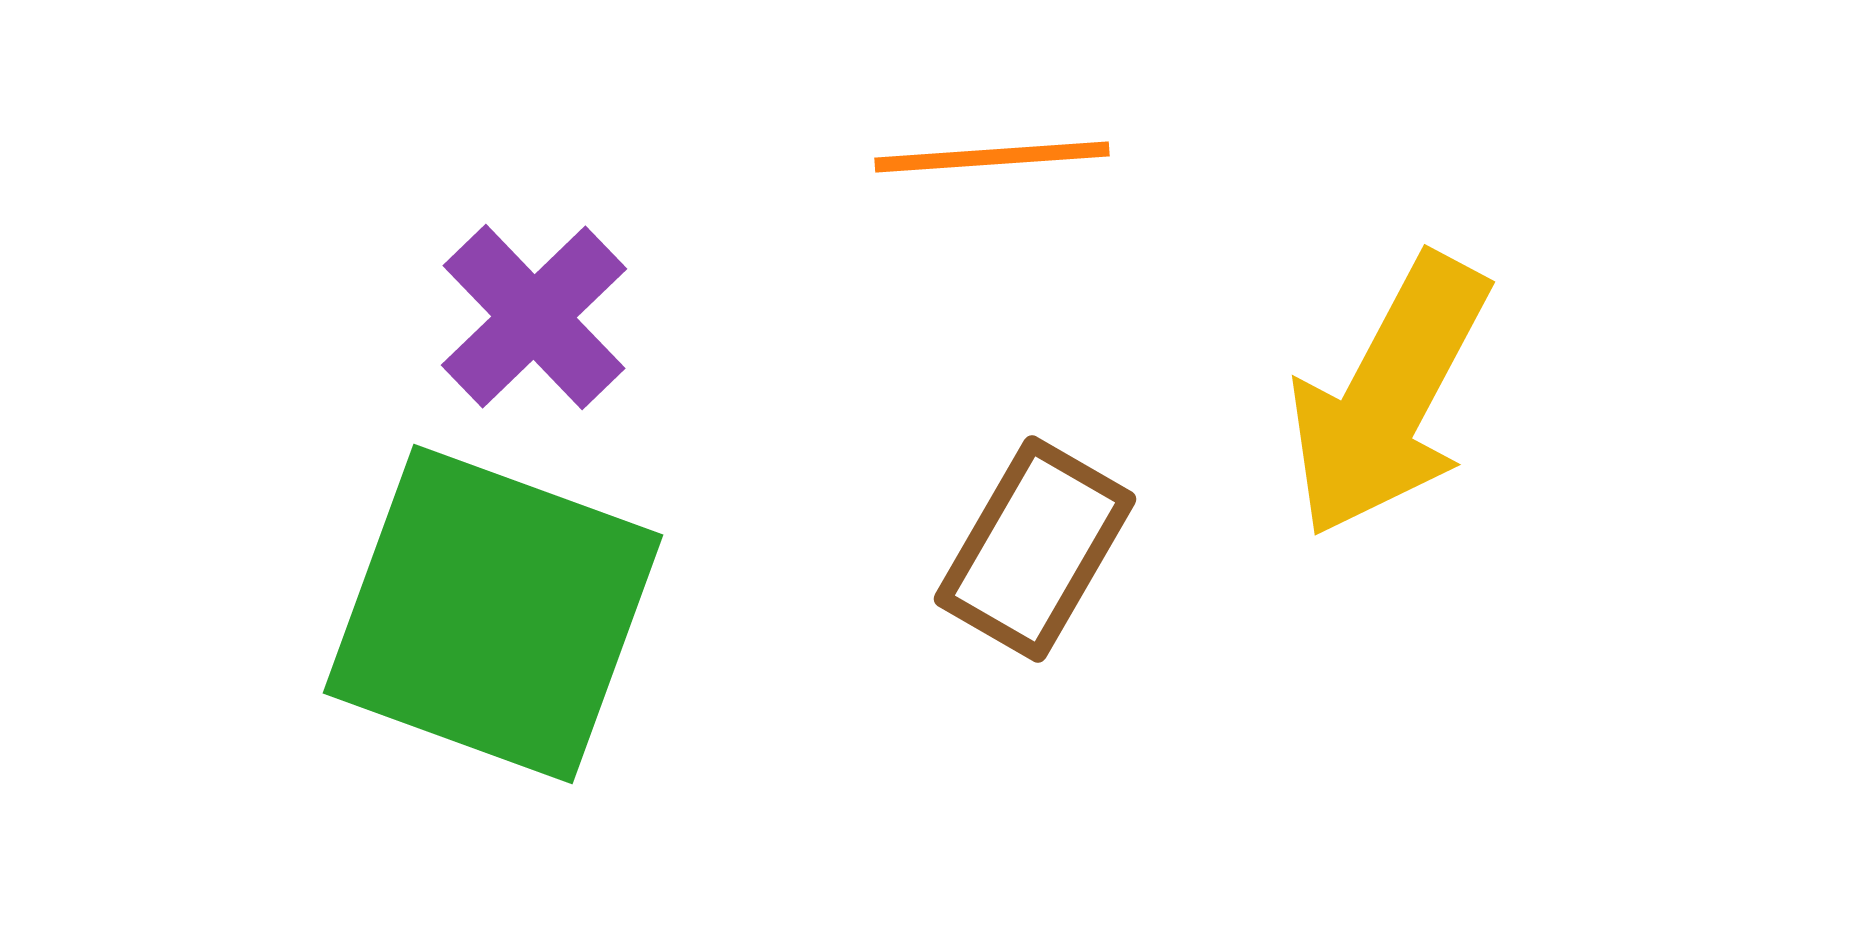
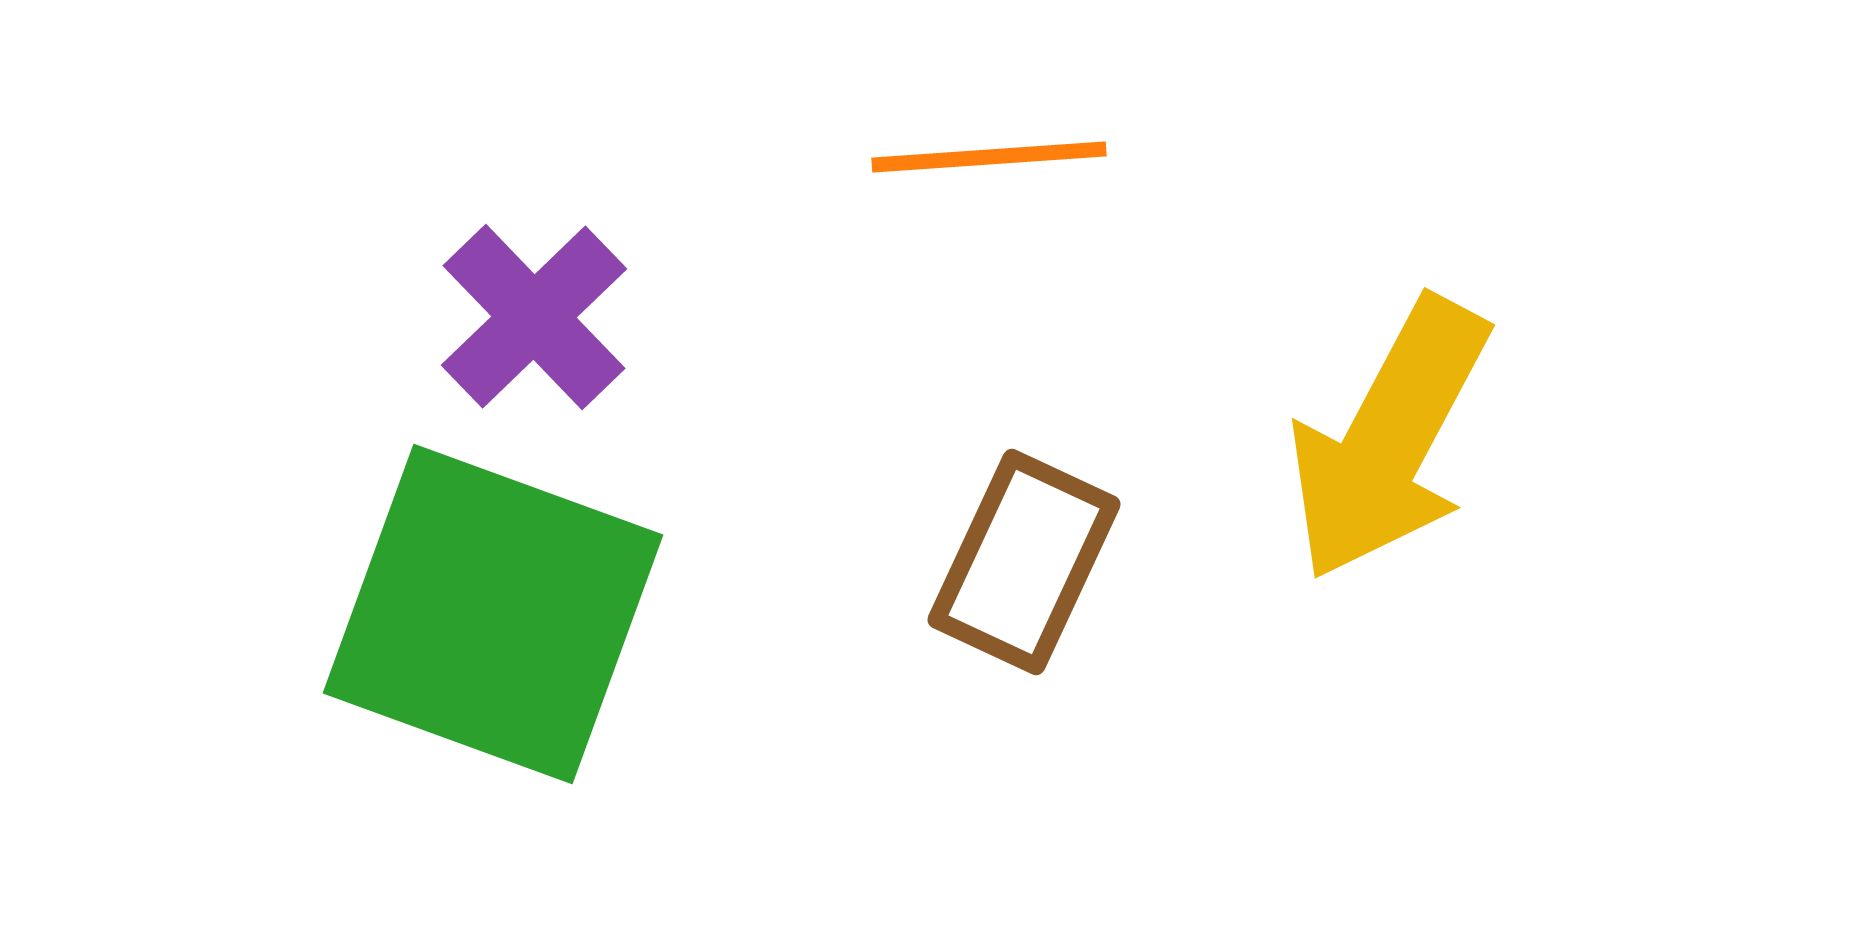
orange line: moved 3 px left
yellow arrow: moved 43 px down
brown rectangle: moved 11 px left, 13 px down; rotated 5 degrees counterclockwise
